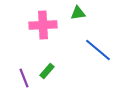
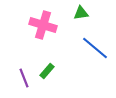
green triangle: moved 3 px right
pink cross: rotated 20 degrees clockwise
blue line: moved 3 px left, 2 px up
